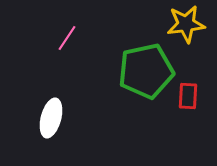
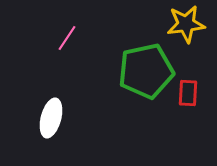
red rectangle: moved 3 px up
